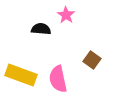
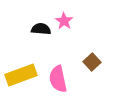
pink star: moved 2 px left, 6 px down
brown square: moved 2 px down; rotated 12 degrees clockwise
yellow rectangle: rotated 40 degrees counterclockwise
